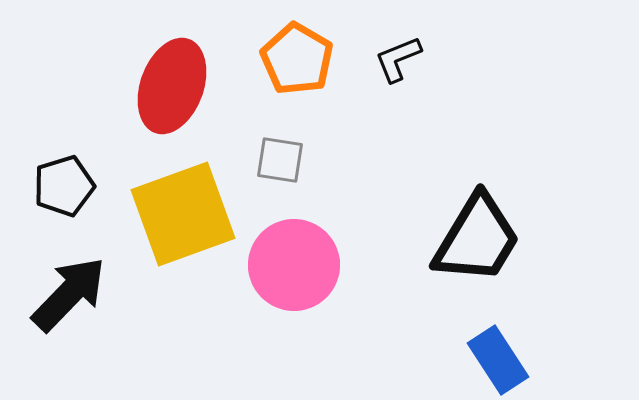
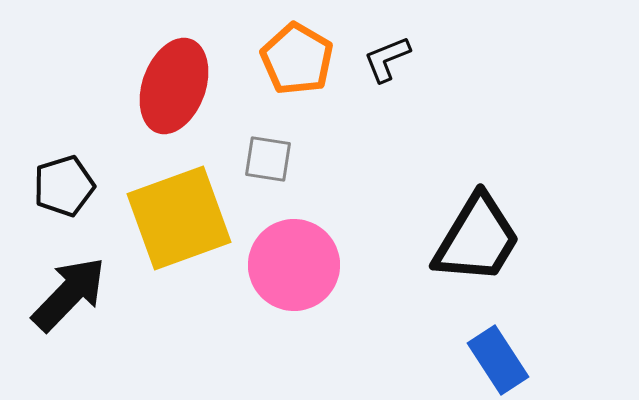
black L-shape: moved 11 px left
red ellipse: moved 2 px right
gray square: moved 12 px left, 1 px up
yellow square: moved 4 px left, 4 px down
